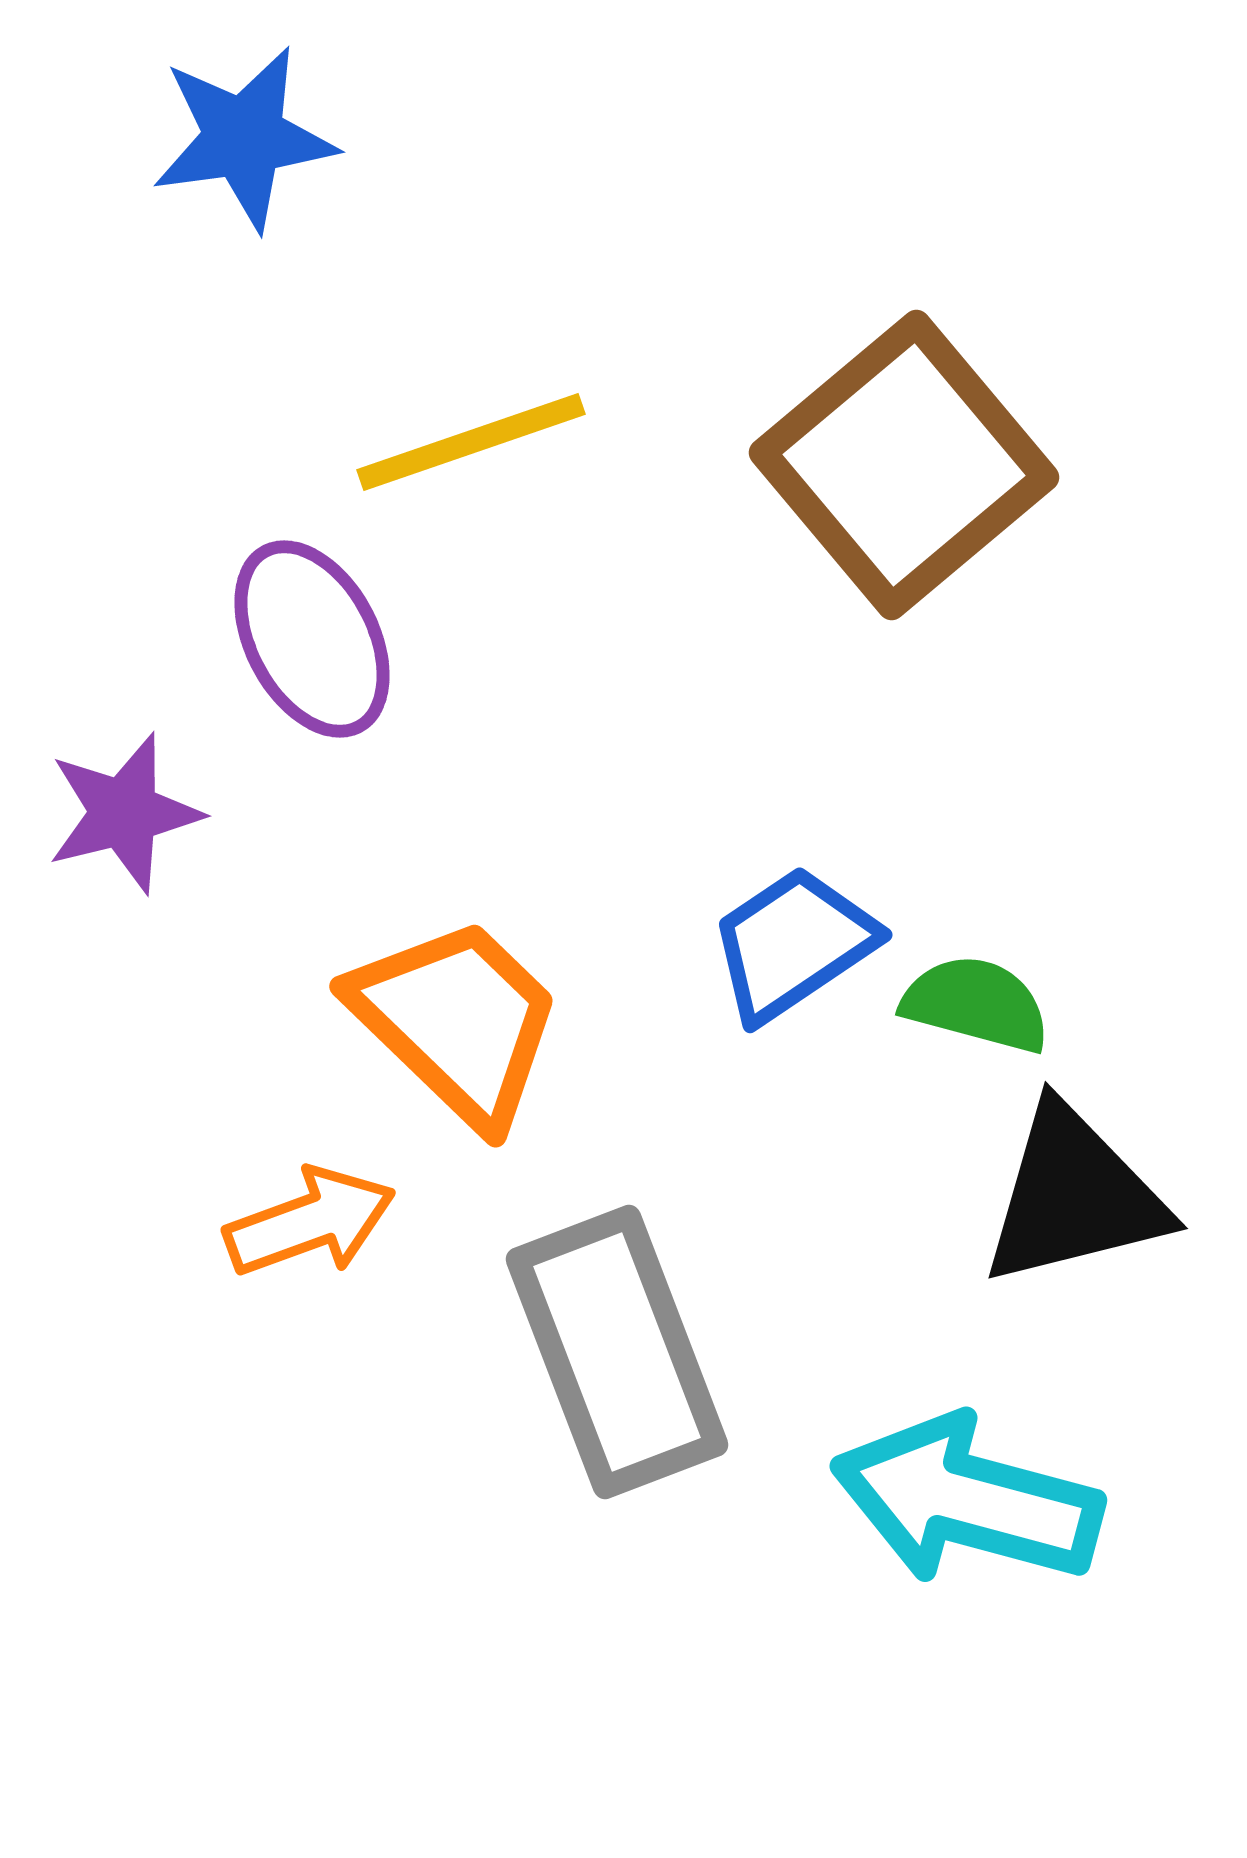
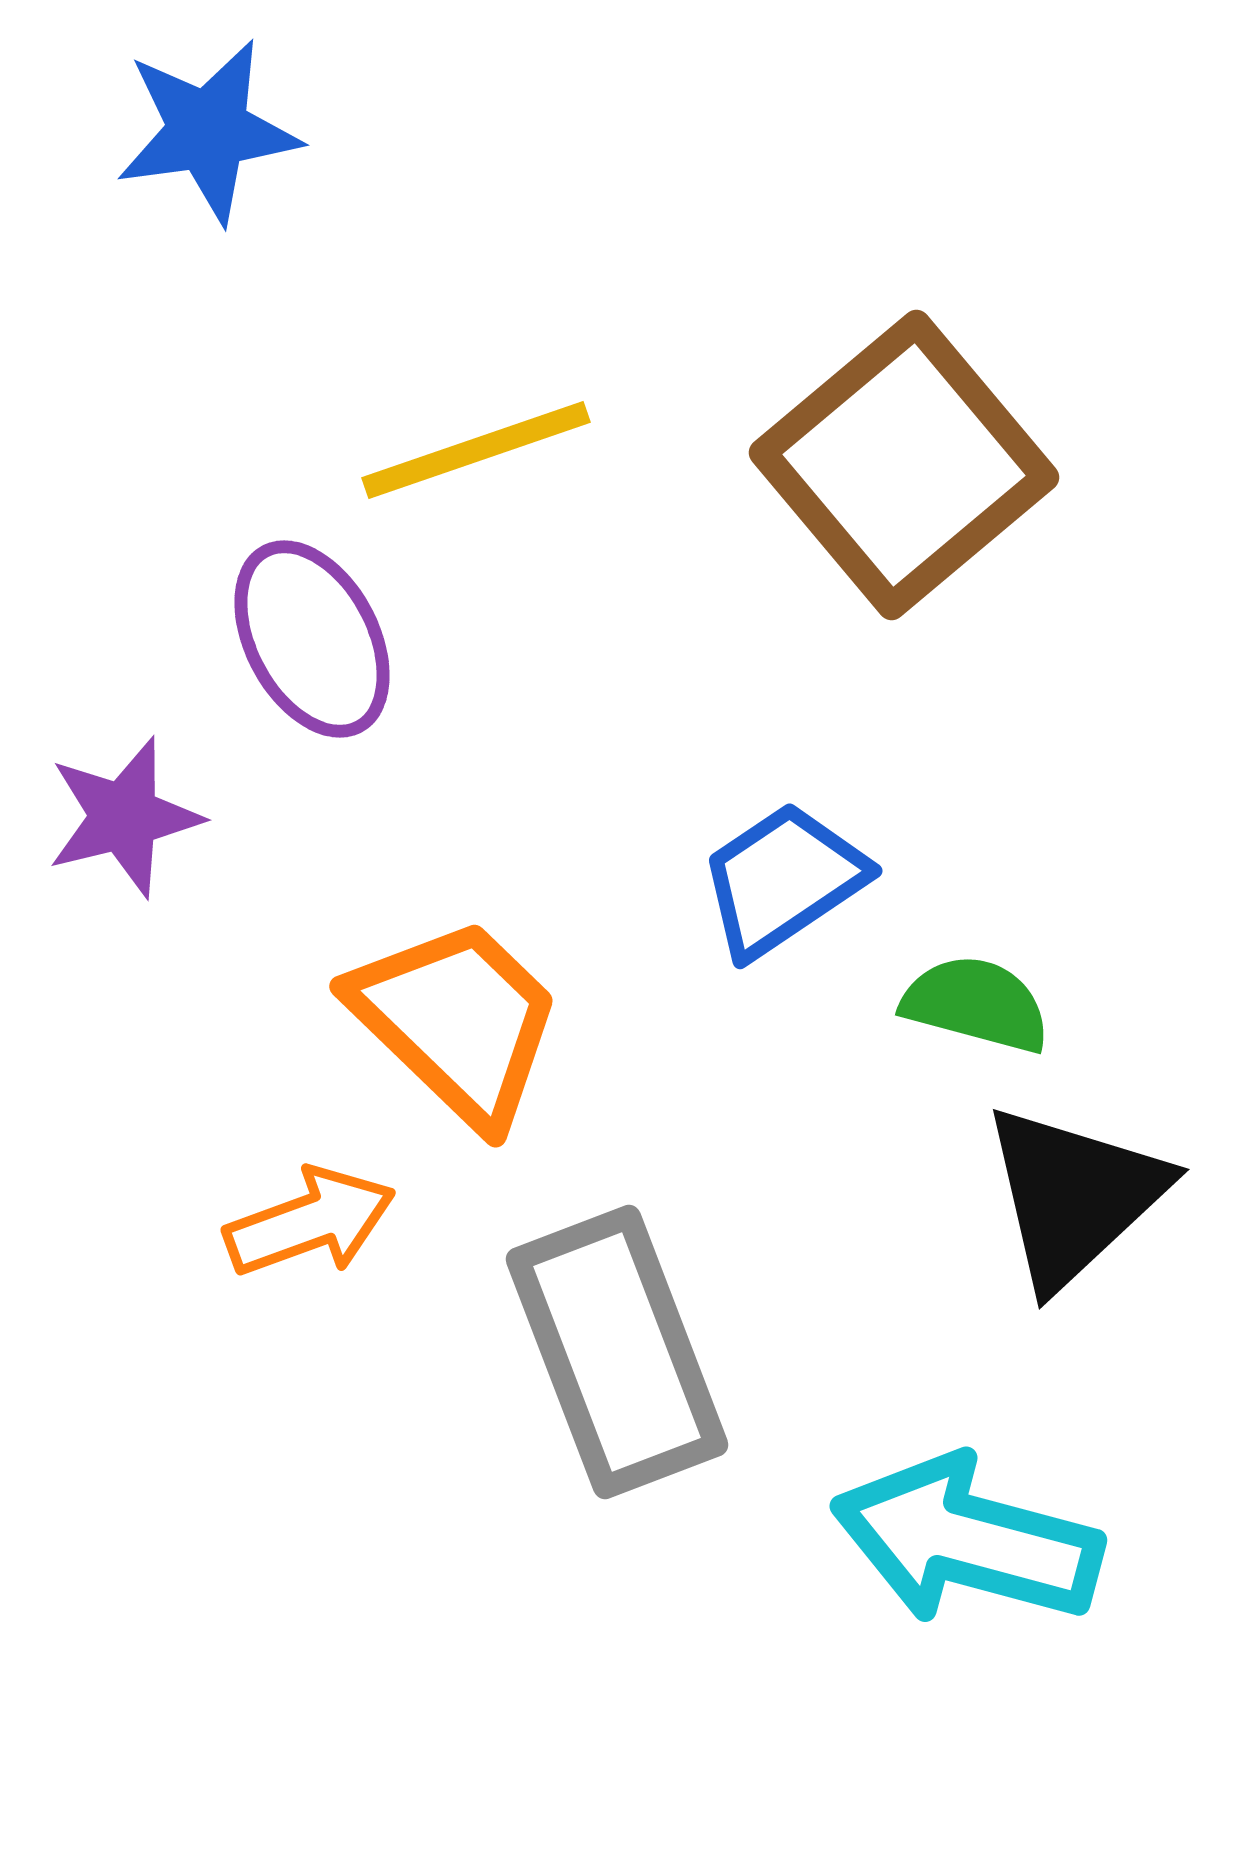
blue star: moved 36 px left, 7 px up
yellow line: moved 5 px right, 8 px down
purple star: moved 4 px down
blue trapezoid: moved 10 px left, 64 px up
black triangle: rotated 29 degrees counterclockwise
cyan arrow: moved 40 px down
